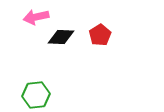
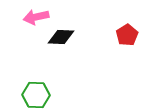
red pentagon: moved 27 px right
green hexagon: rotated 8 degrees clockwise
